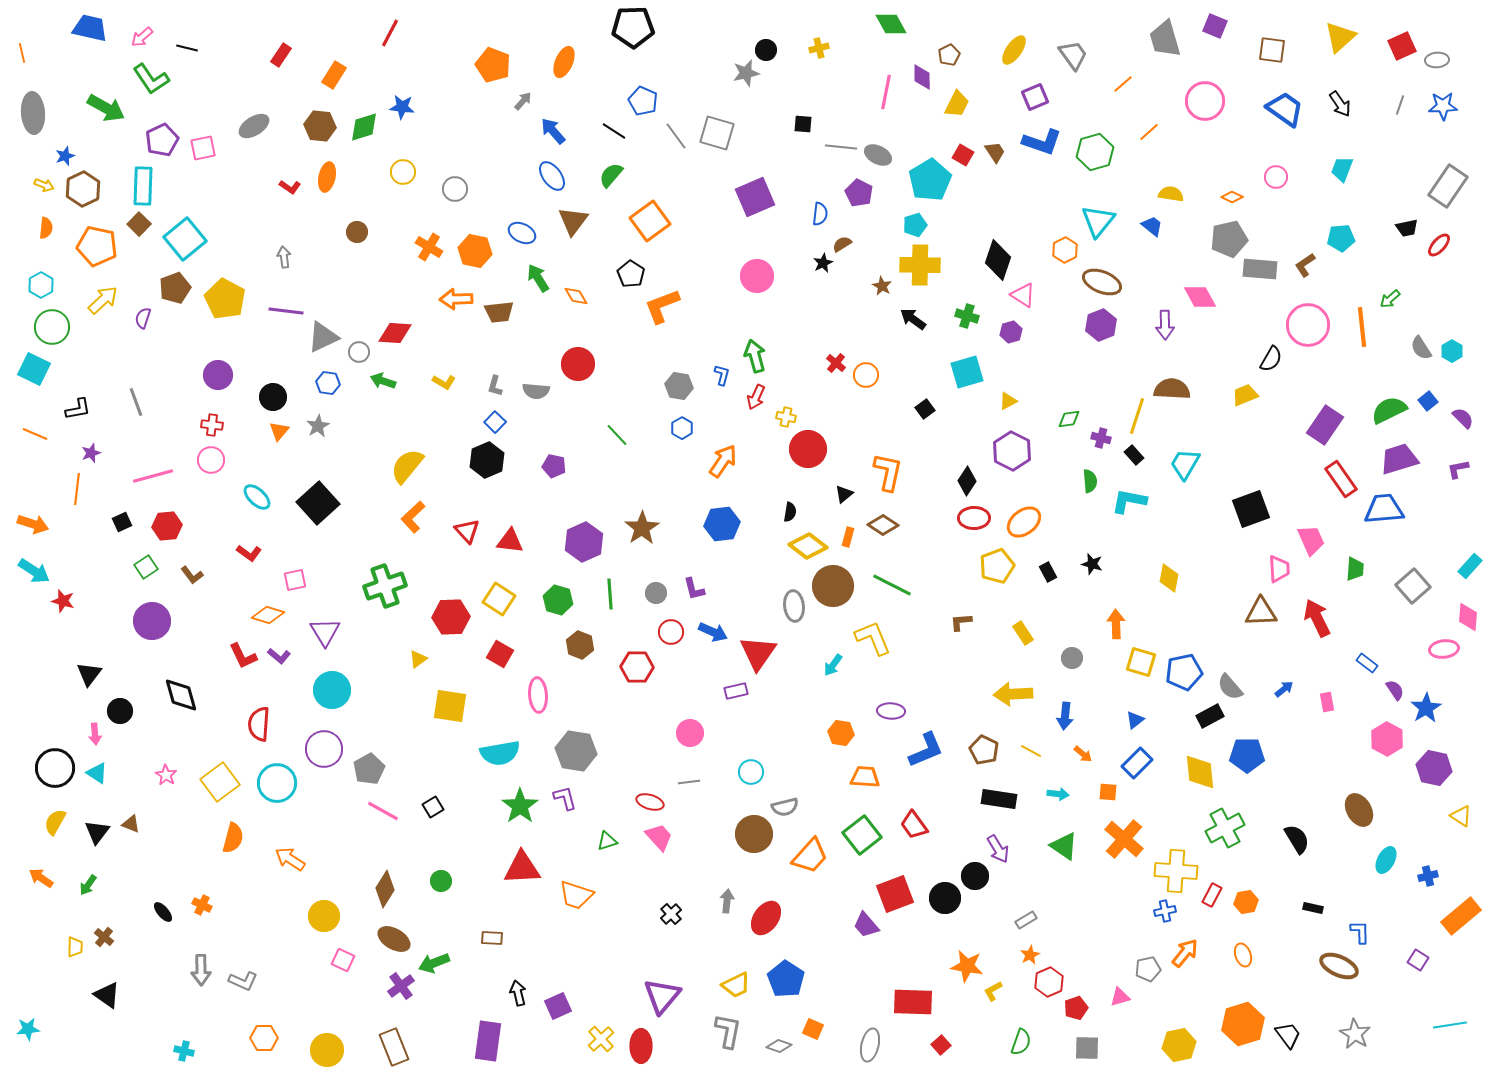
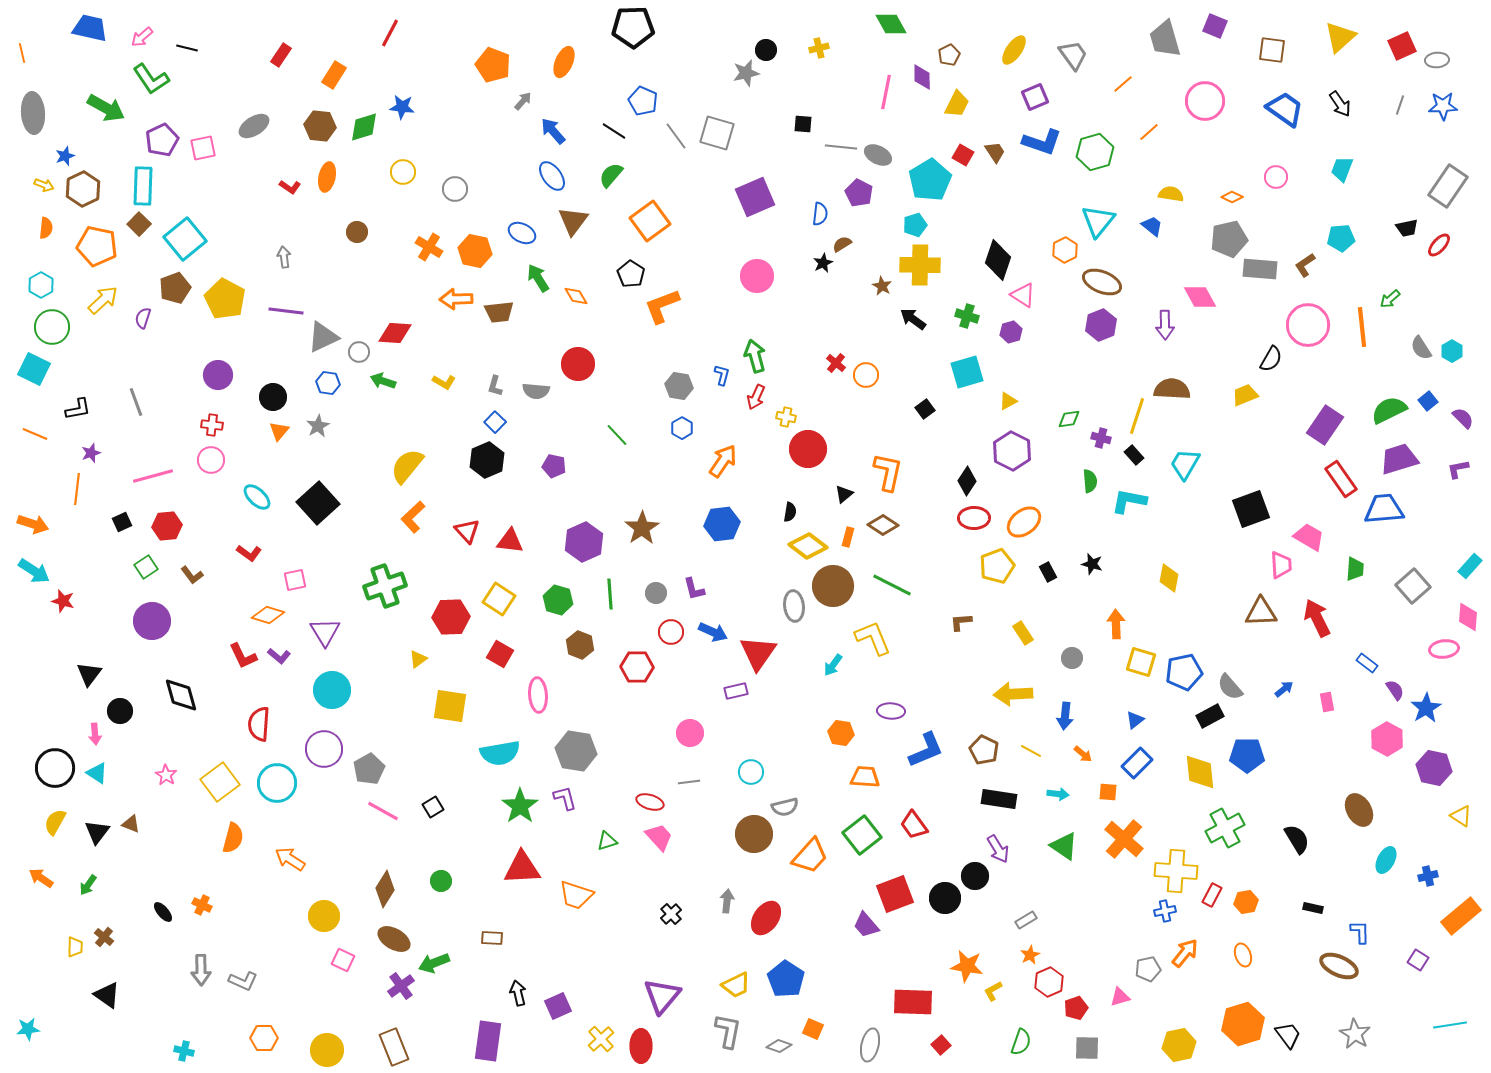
pink trapezoid at (1311, 540): moved 2 px left, 3 px up; rotated 36 degrees counterclockwise
pink trapezoid at (1279, 569): moved 2 px right, 4 px up
